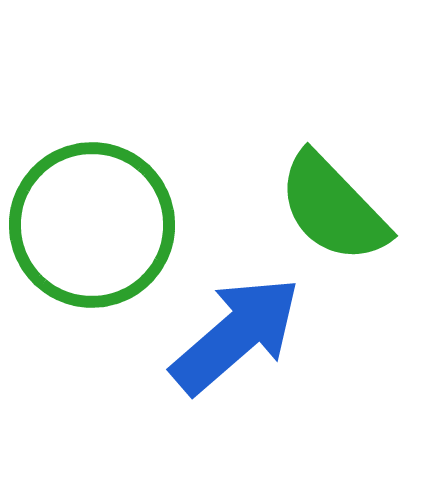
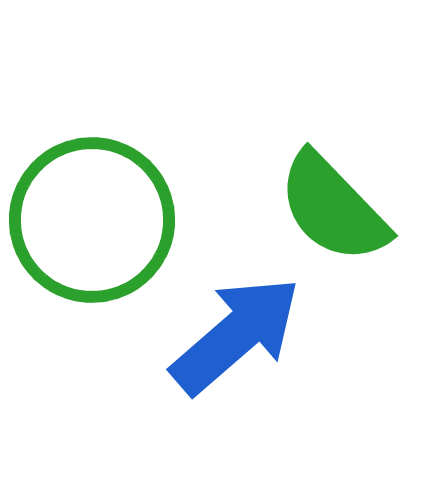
green circle: moved 5 px up
